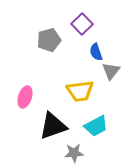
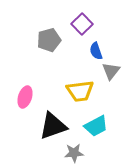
blue semicircle: moved 1 px up
